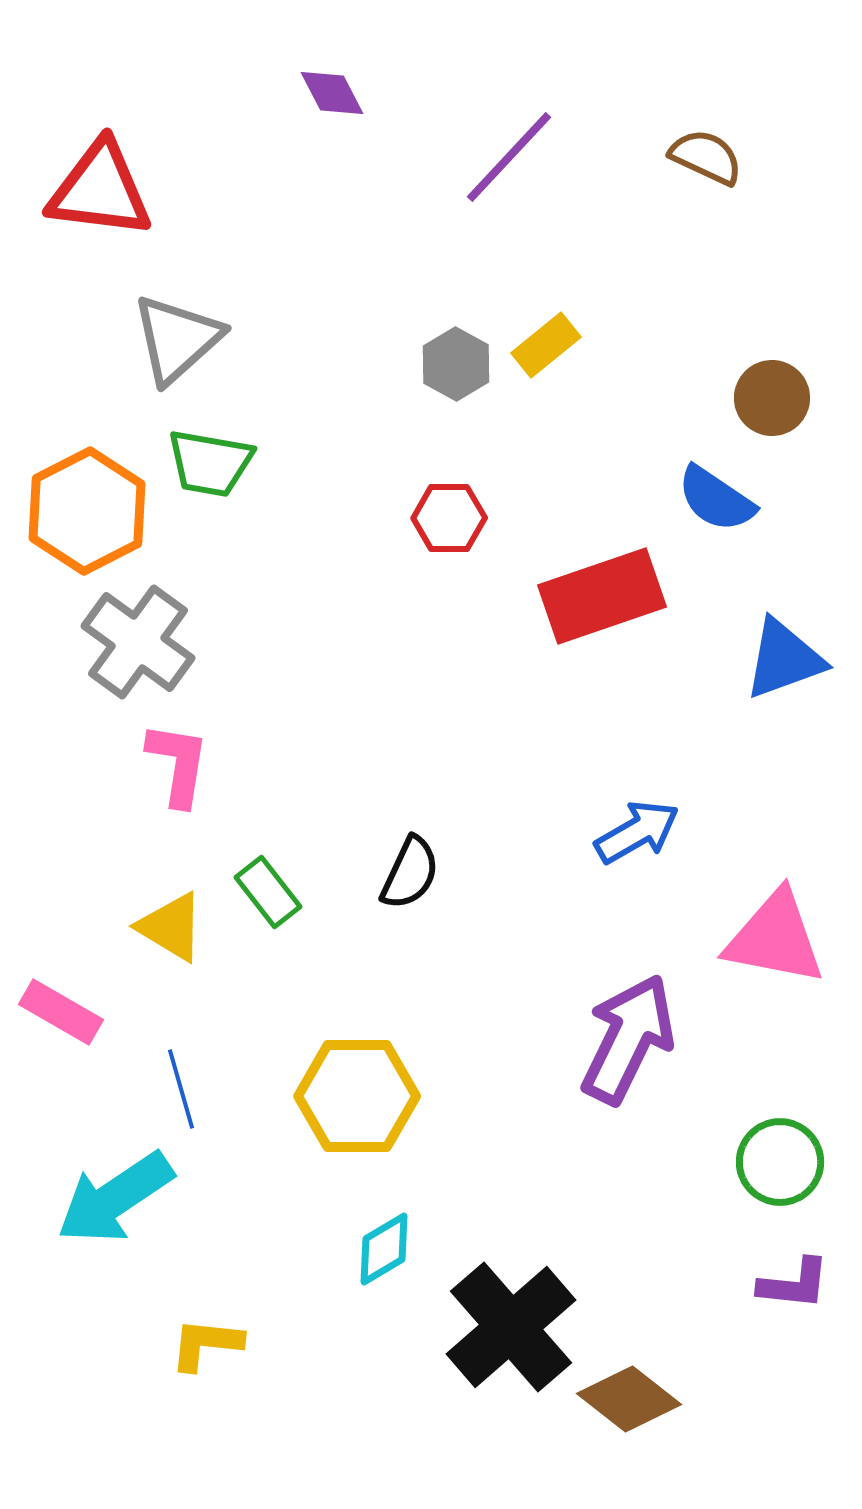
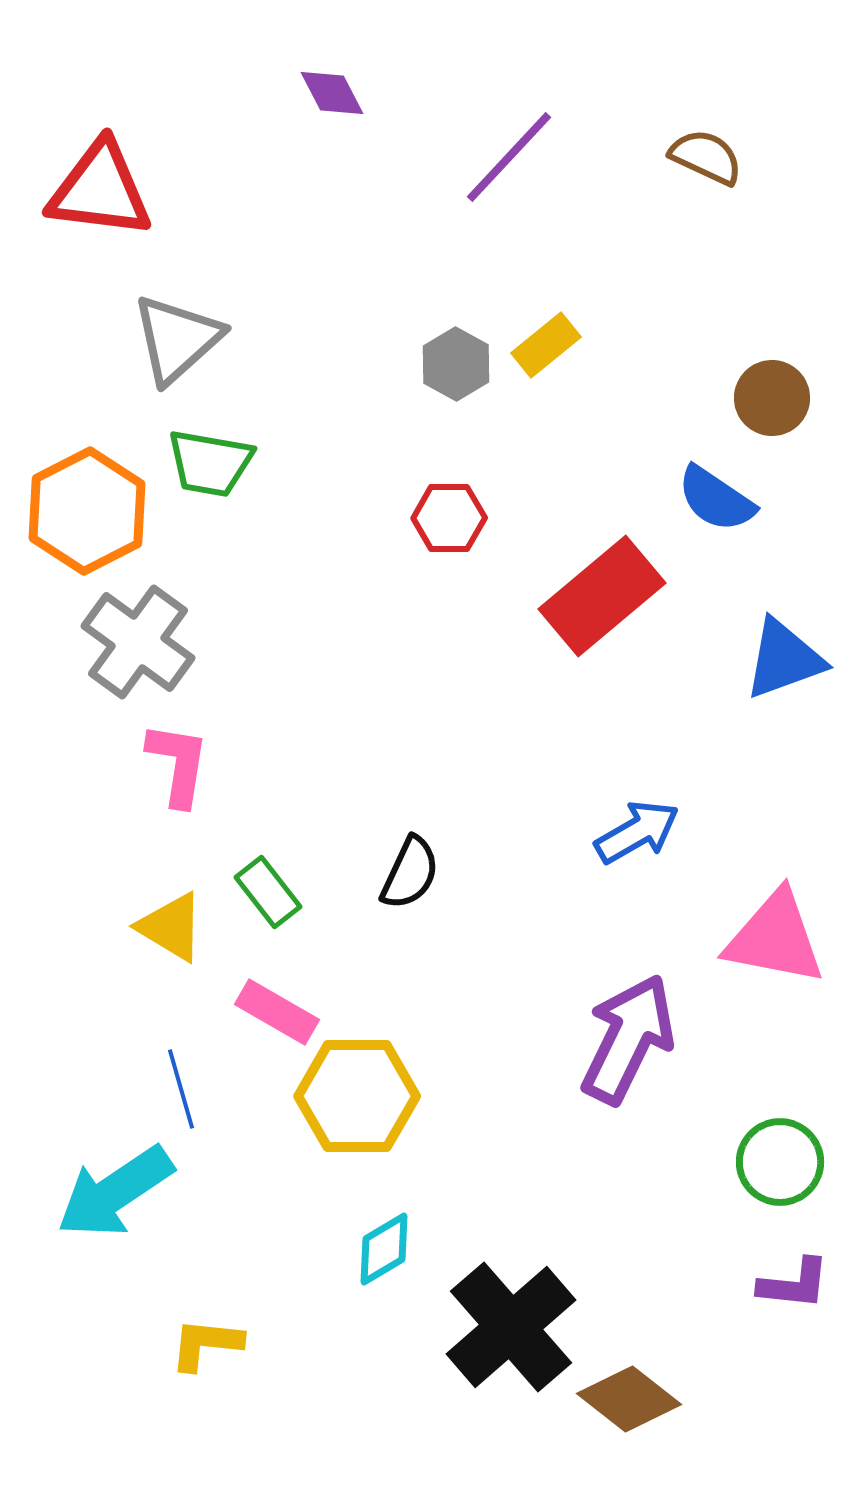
red rectangle: rotated 21 degrees counterclockwise
pink rectangle: moved 216 px right
cyan arrow: moved 6 px up
